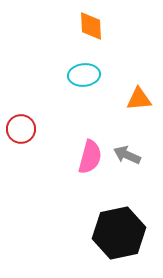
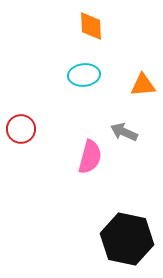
orange triangle: moved 4 px right, 14 px up
gray arrow: moved 3 px left, 23 px up
black hexagon: moved 8 px right, 6 px down; rotated 24 degrees clockwise
